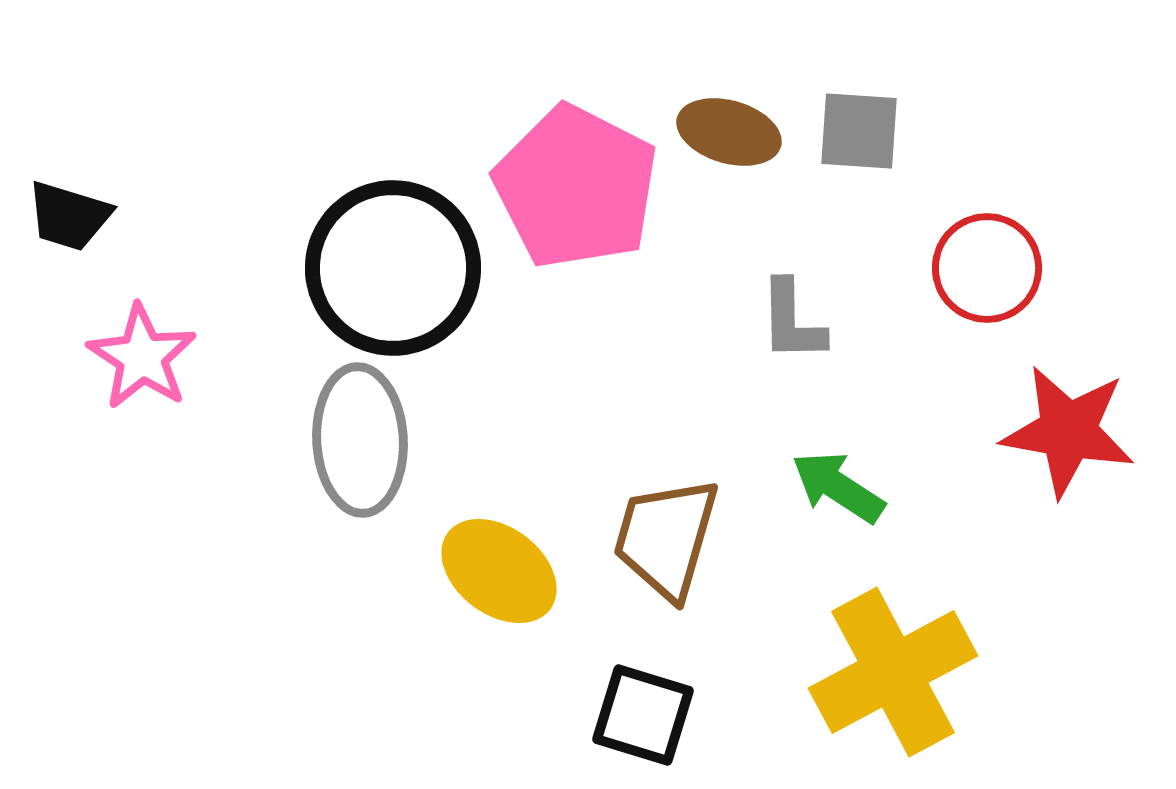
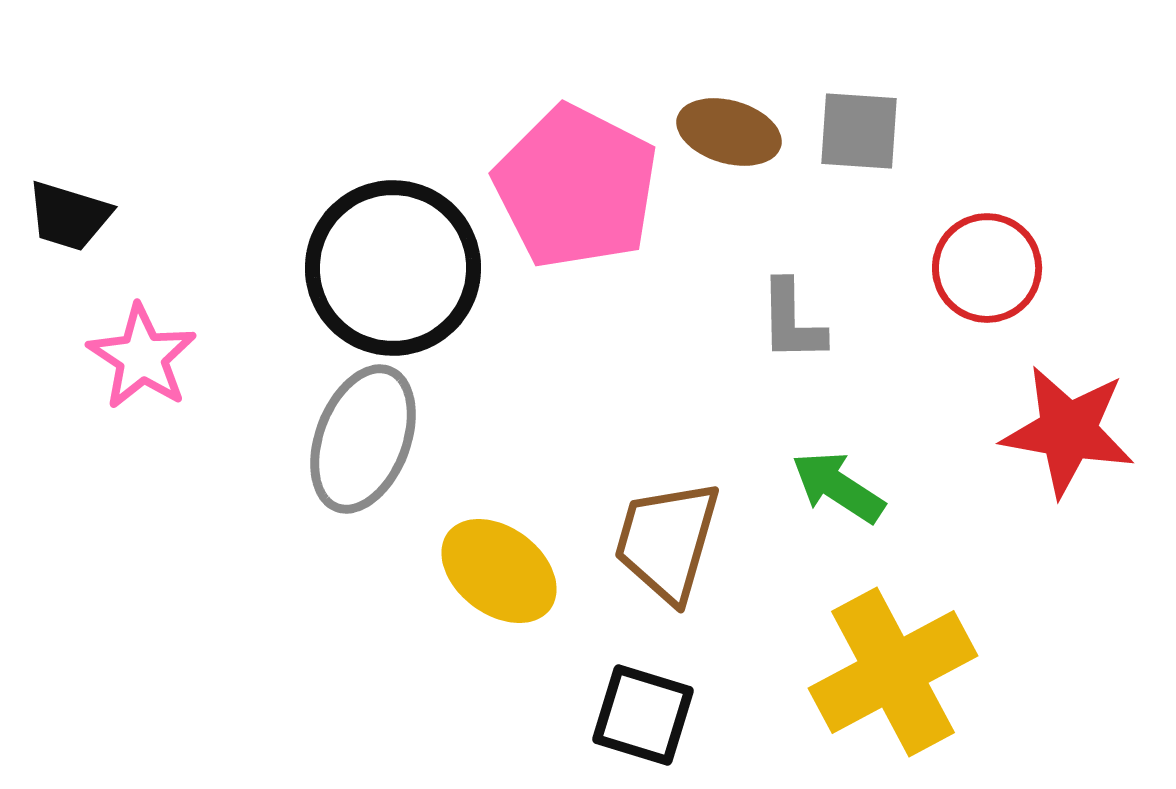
gray ellipse: moved 3 px right, 1 px up; rotated 24 degrees clockwise
brown trapezoid: moved 1 px right, 3 px down
